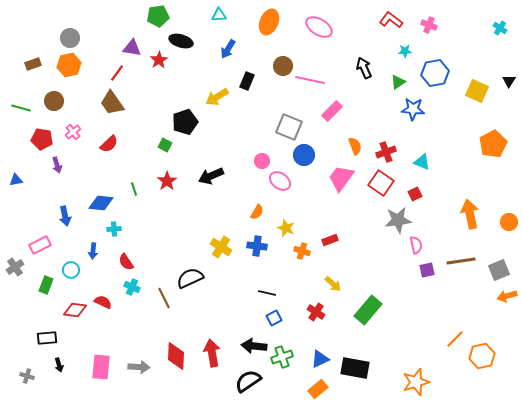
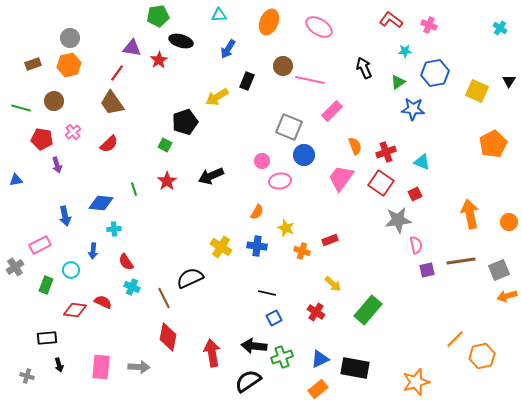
pink ellipse at (280, 181): rotated 45 degrees counterclockwise
red diamond at (176, 356): moved 8 px left, 19 px up; rotated 8 degrees clockwise
